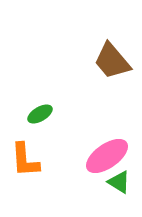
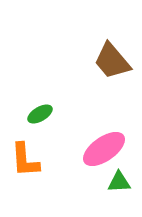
pink ellipse: moved 3 px left, 7 px up
green triangle: rotated 35 degrees counterclockwise
